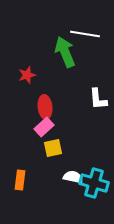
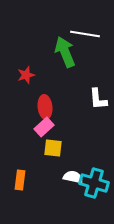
red star: moved 1 px left
yellow square: rotated 18 degrees clockwise
